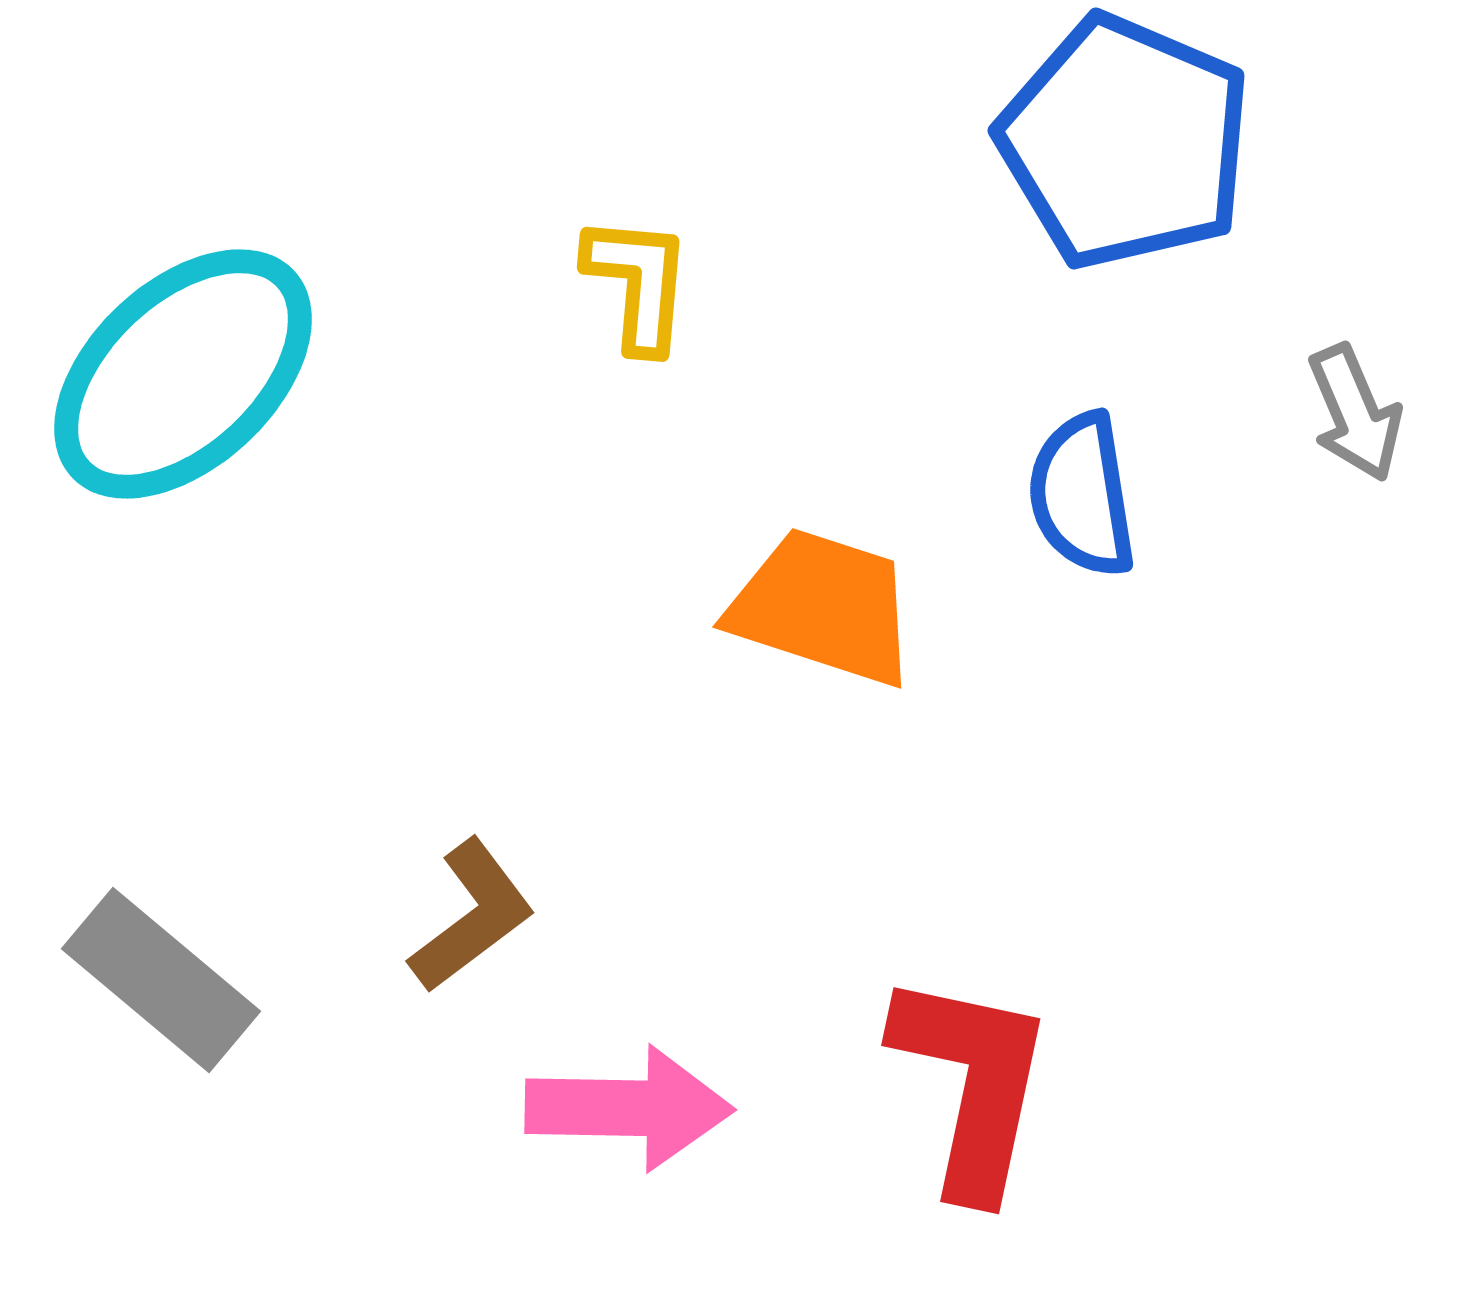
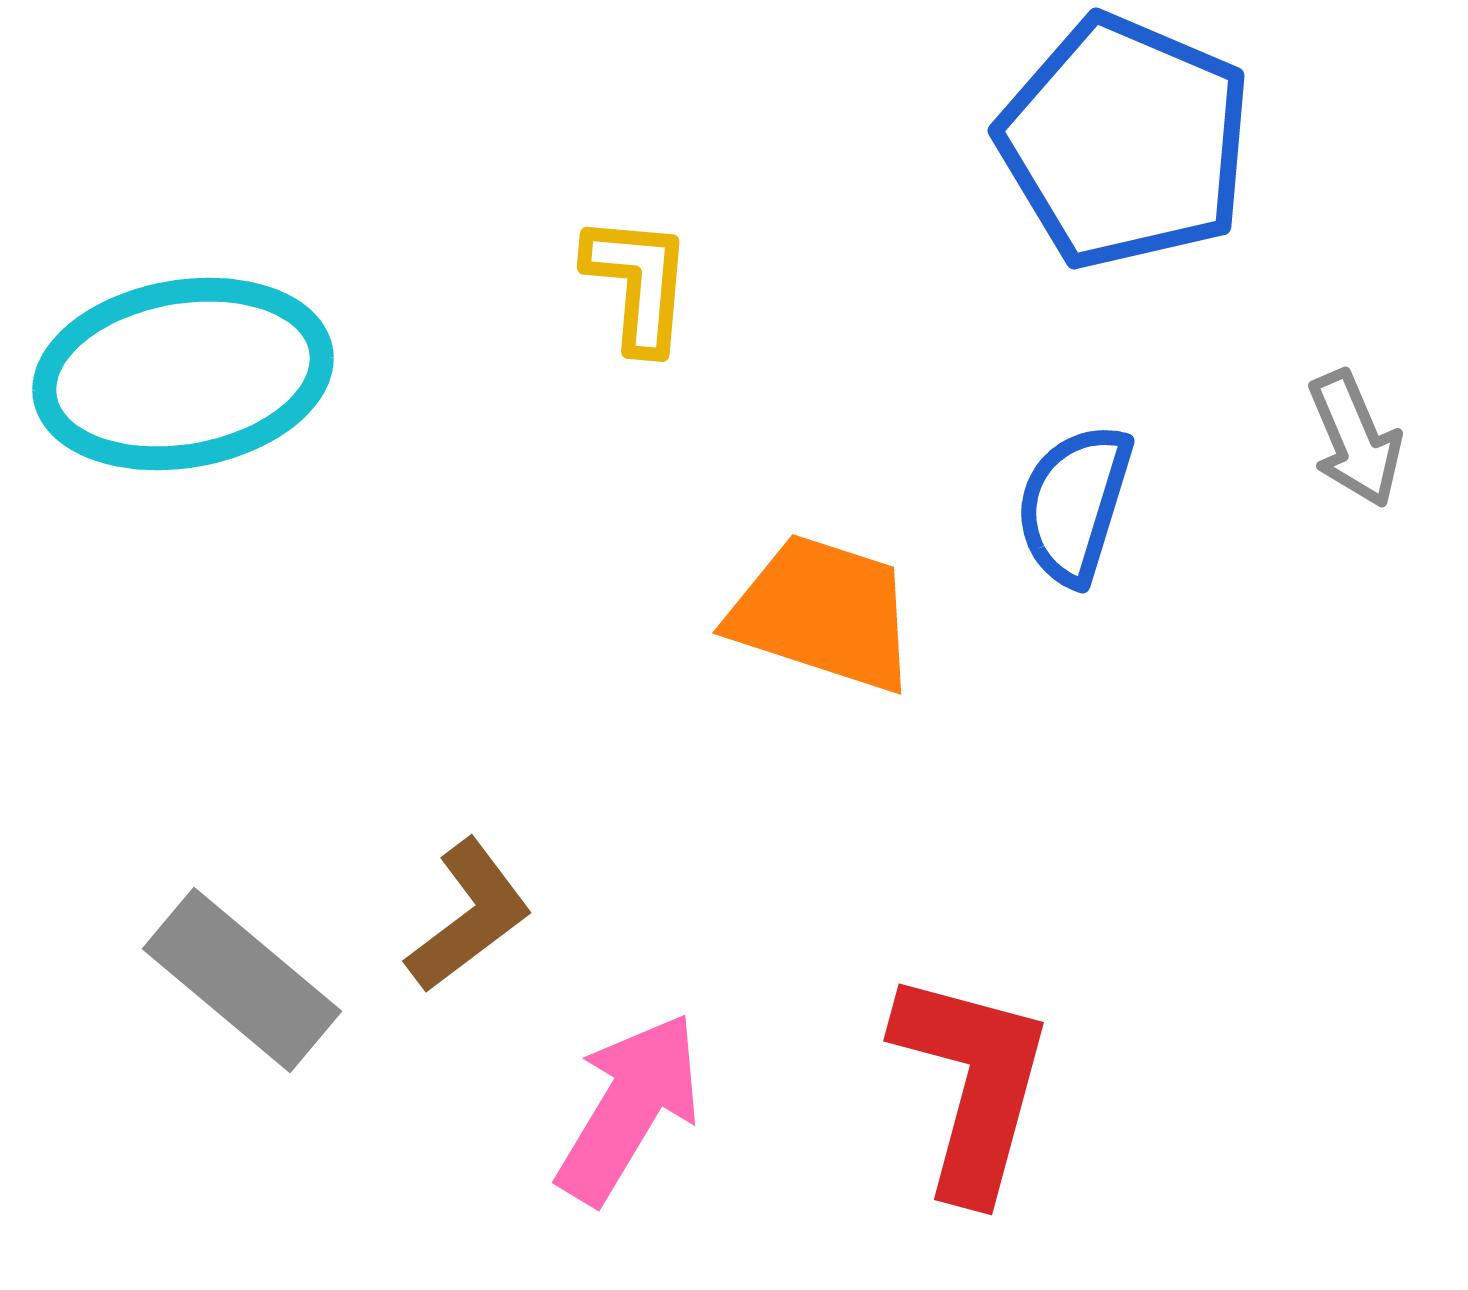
cyan ellipse: rotated 33 degrees clockwise
gray arrow: moved 26 px down
blue semicircle: moved 8 px left, 9 px down; rotated 26 degrees clockwise
orange trapezoid: moved 6 px down
brown L-shape: moved 3 px left
gray rectangle: moved 81 px right
red L-shape: rotated 3 degrees clockwise
pink arrow: rotated 60 degrees counterclockwise
